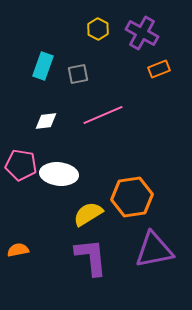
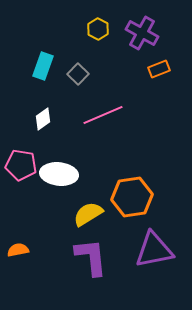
gray square: rotated 35 degrees counterclockwise
white diamond: moved 3 px left, 2 px up; rotated 30 degrees counterclockwise
